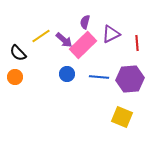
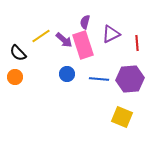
pink rectangle: rotated 64 degrees counterclockwise
blue line: moved 2 px down
